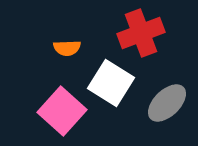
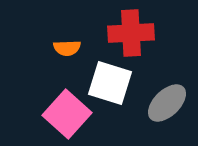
red cross: moved 10 px left; rotated 18 degrees clockwise
white square: moved 1 px left; rotated 15 degrees counterclockwise
pink square: moved 5 px right, 3 px down
